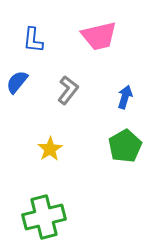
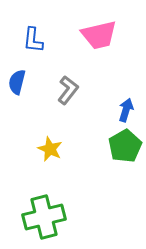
pink trapezoid: moved 1 px up
blue semicircle: rotated 25 degrees counterclockwise
blue arrow: moved 1 px right, 13 px down
yellow star: rotated 15 degrees counterclockwise
